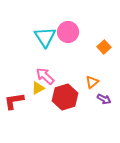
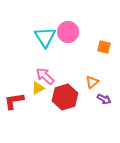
orange square: rotated 32 degrees counterclockwise
